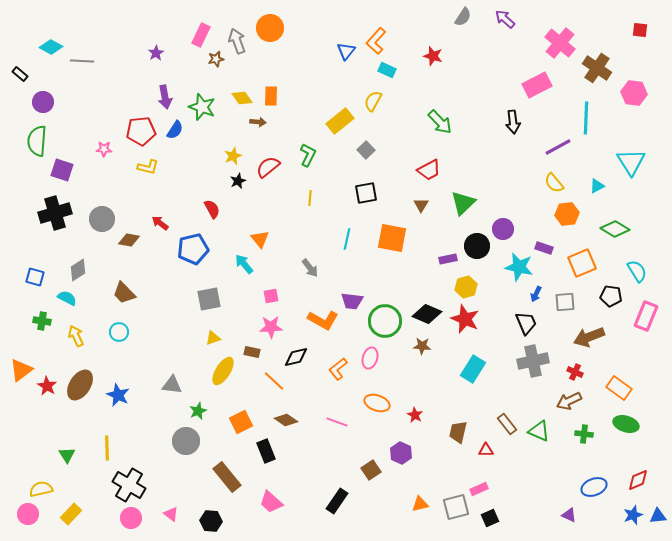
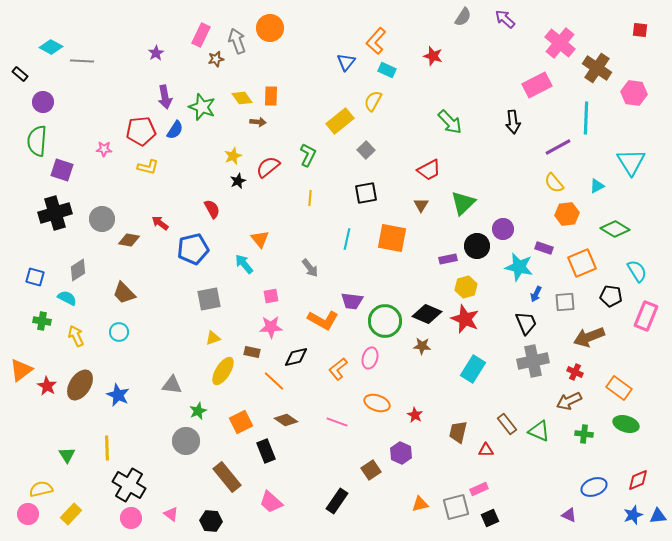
blue triangle at (346, 51): moved 11 px down
green arrow at (440, 122): moved 10 px right
